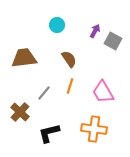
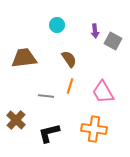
purple arrow: rotated 144 degrees clockwise
gray line: moved 2 px right, 3 px down; rotated 56 degrees clockwise
brown cross: moved 4 px left, 8 px down
